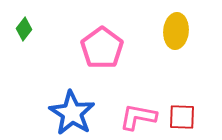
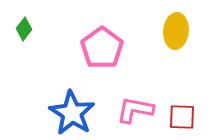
pink L-shape: moved 3 px left, 7 px up
